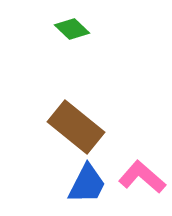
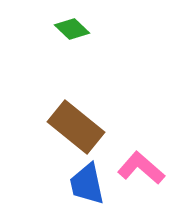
pink L-shape: moved 1 px left, 9 px up
blue trapezoid: rotated 141 degrees clockwise
